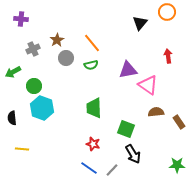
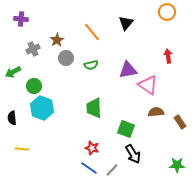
black triangle: moved 14 px left
orange line: moved 11 px up
brown rectangle: moved 1 px right
red star: moved 1 px left, 4 px down
